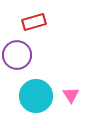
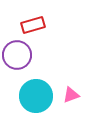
red rectangle: moved 1 px left, 3 px down
pink triangle: rotated 42 degrees clockwise
